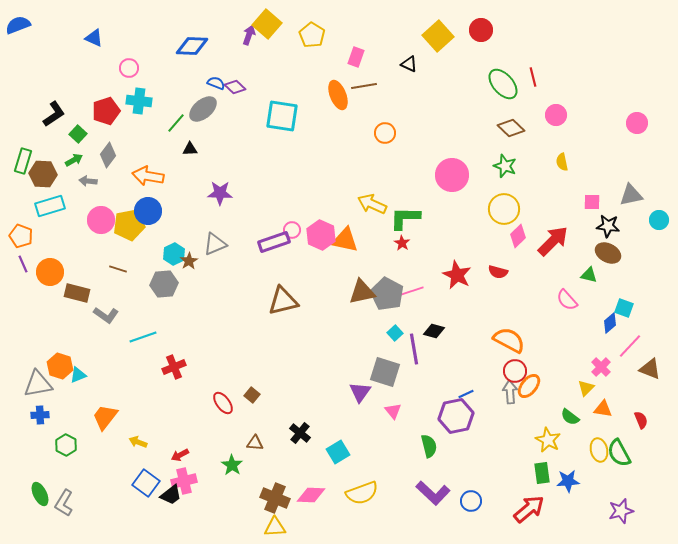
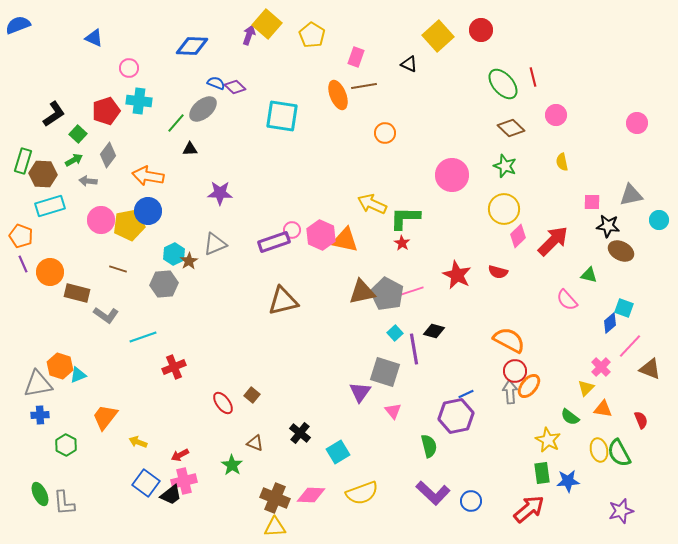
brown ellipse at (608, 253): moved 13 px right, 2 px up
brown triangle at (255, 443): rotated 18 degrees clockwise
gray L-shape at (64, 503): rotated 36 degrees counterclockwise
